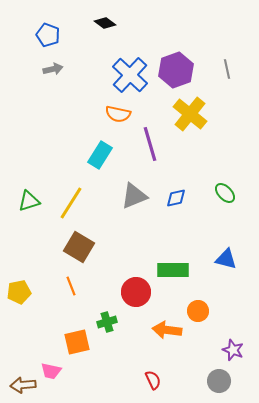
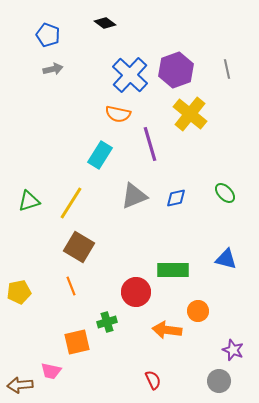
brown arrow: moved 3 px left
